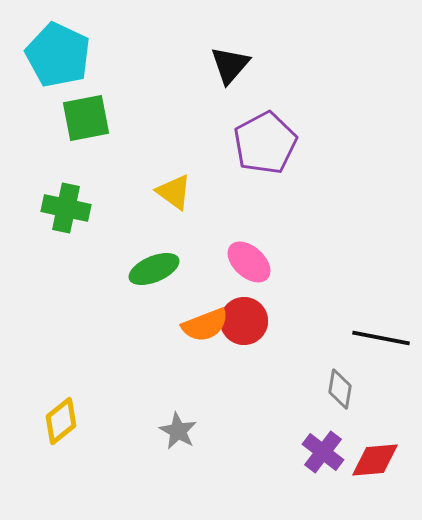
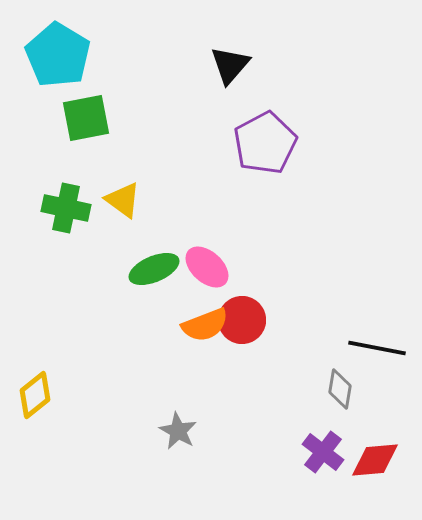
cyan pentagon: rotated 6 degrees clockwise
yellow triangle: moved 51 px left, 8 px down
pink ellipse: moved 42 px left, 5 px down
red circle: moved 2 px left, 1 px up
black line: moved 4 px left, 10 px down
yellow diamond: moved 26 px left, 26 px up
